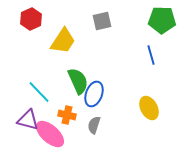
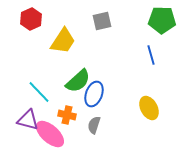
green semicircle: rotated 72 degrees clockwise
